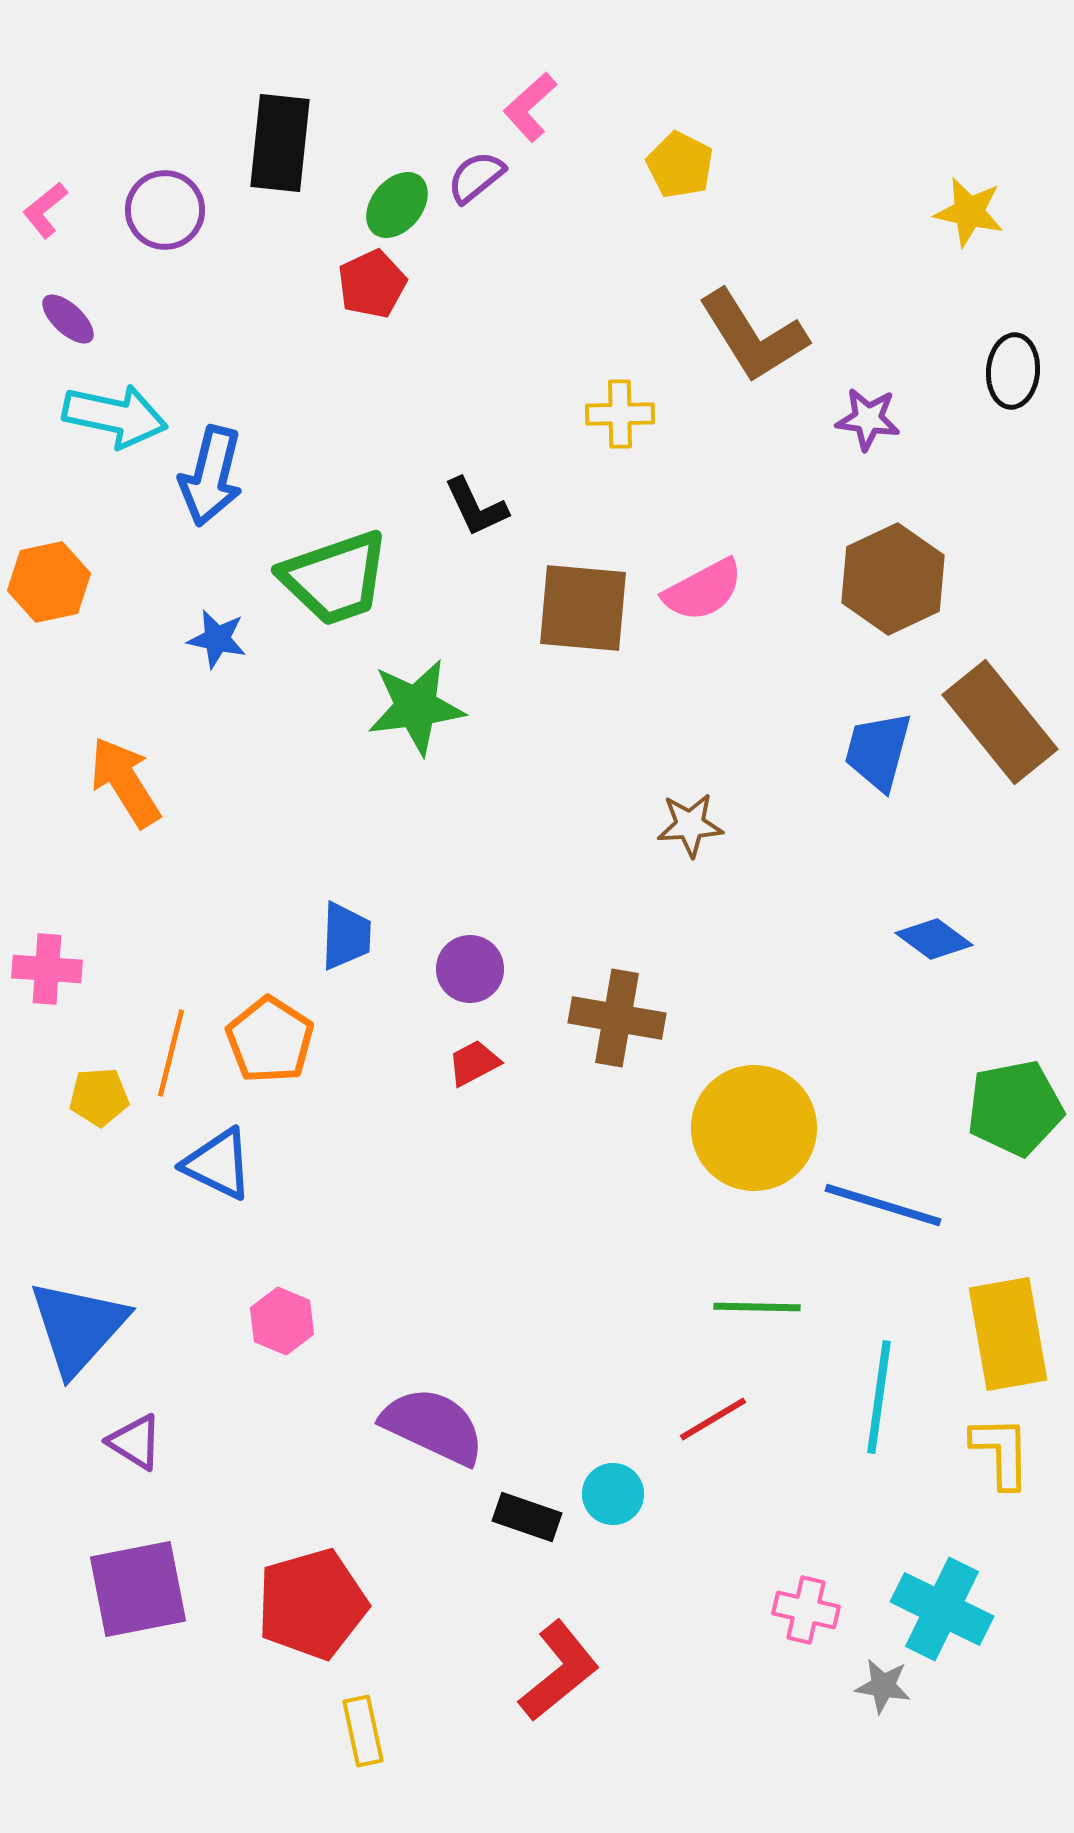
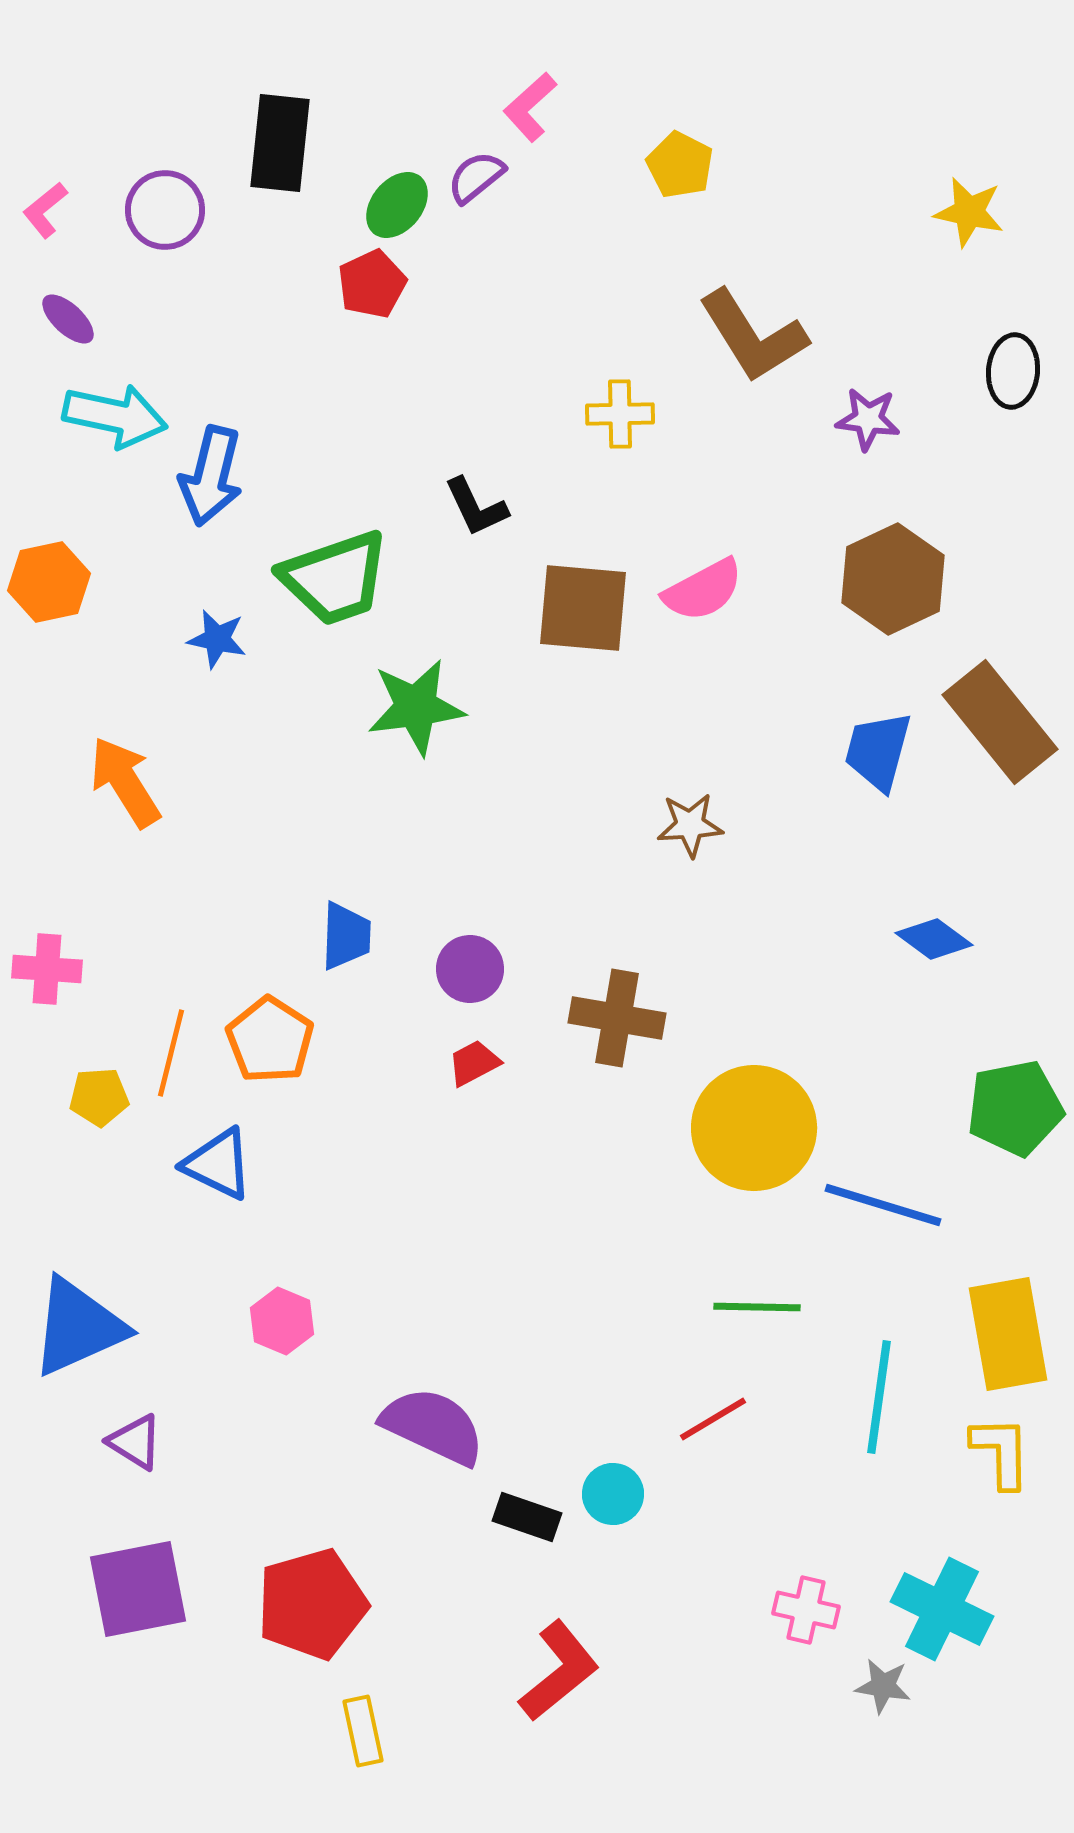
blue triangle at (78, 1327): rotated 24 degrees clockwise
